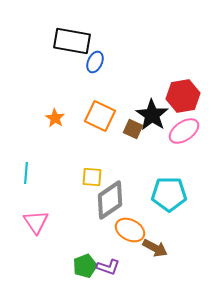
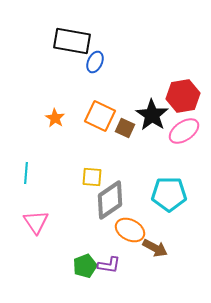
brown square: moved 8 px left, 1 px up
purple L-shape: moved 1 px right, 2 px up; rotated 10 degrees counterclockwise
